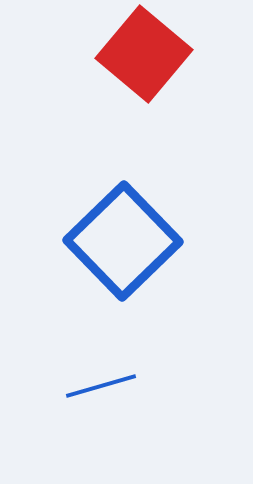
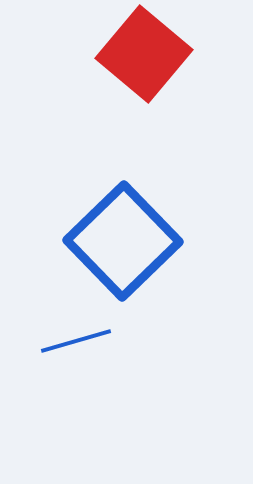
blue line: moved 25 px left, 45 px up
